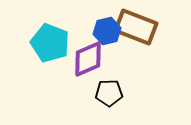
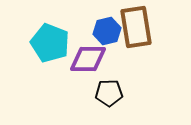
brown rectangle: rotated 60 degrees clockwise
purple diamond: rotated 24 degrees clockwise
